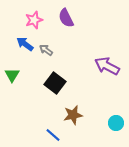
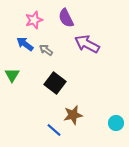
purple arrow: moved 20 px left, 22 px up
blue line: moved 1 px right, 5 px up
